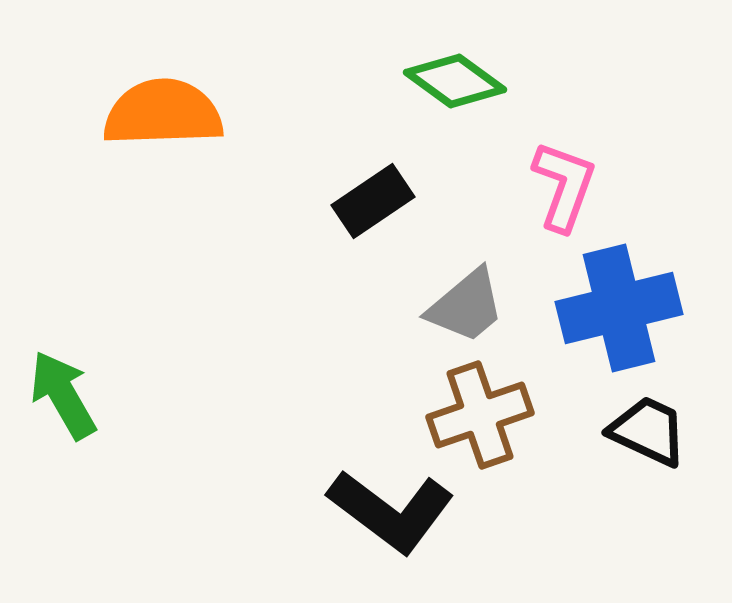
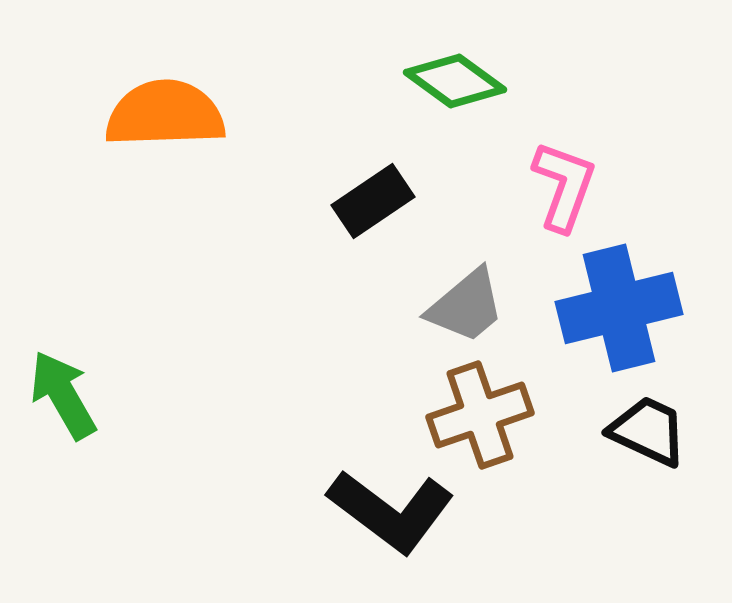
orange semicircle: moved 2 px right, 1 px down
